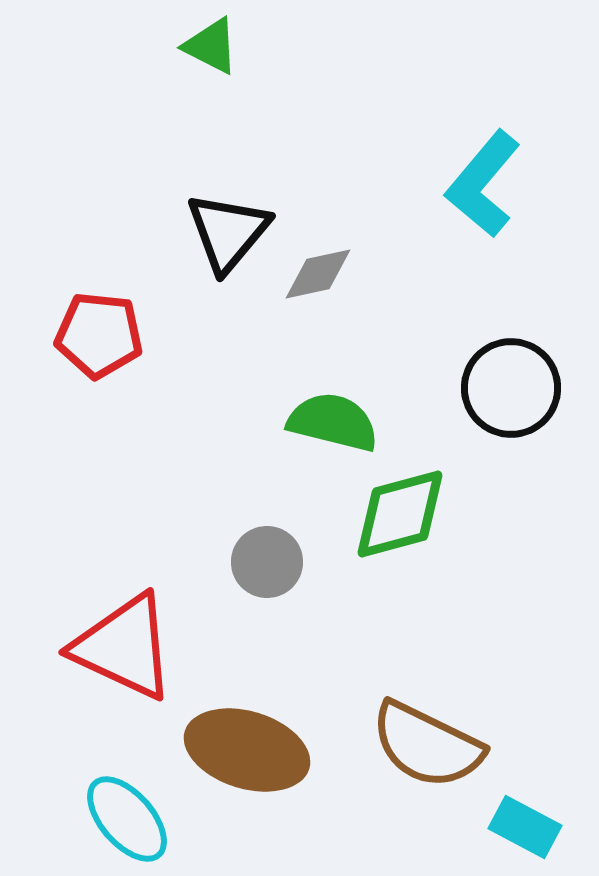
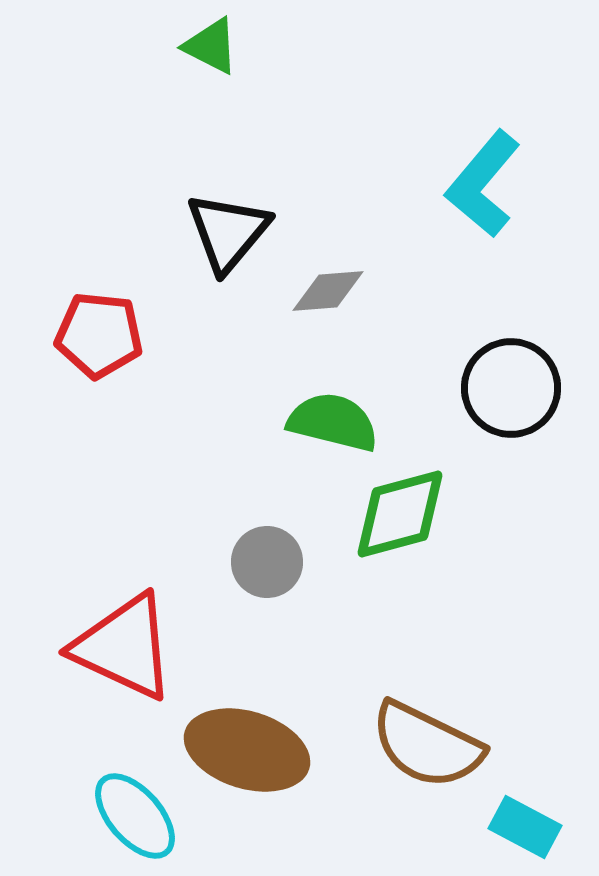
gray diamond: moved 10 px right, 17 px down; rotated 8 degrees clockwise
cyan ellipse: moved 8 px right, 3 px up
